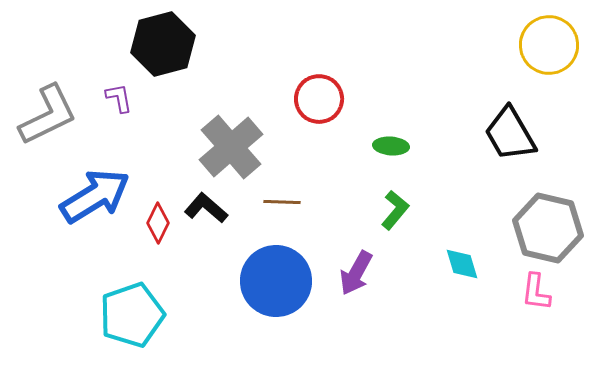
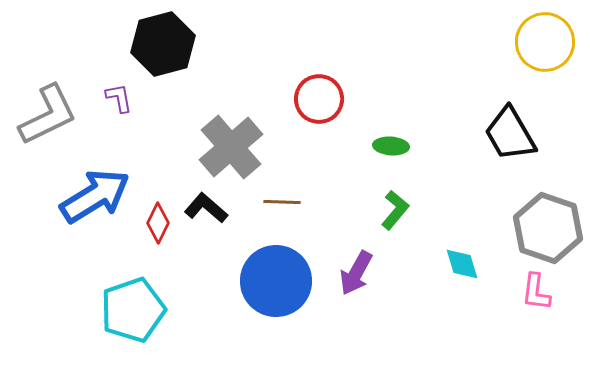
yellow circle: moved 4 px left, 3 px up
gray hexagon: rotated 6 degrees clockwise
cyan pentagon: moved 1 px right, 5 px up
